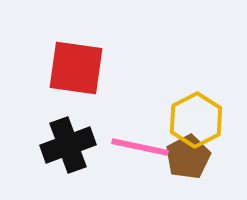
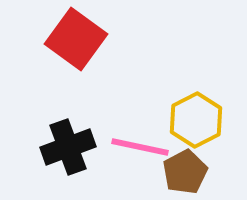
red square: moved 29 px up; rotated 28 degrees clockwise
black cross: moved 2 px down
brown pentagon: moved 3 px left, 15 px down
